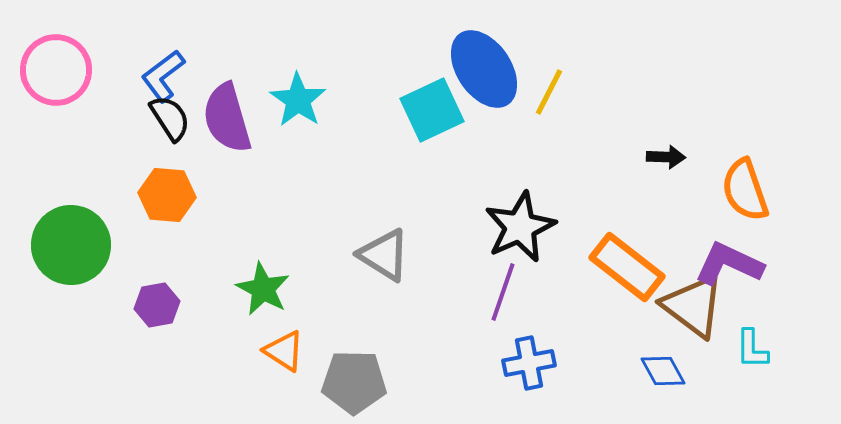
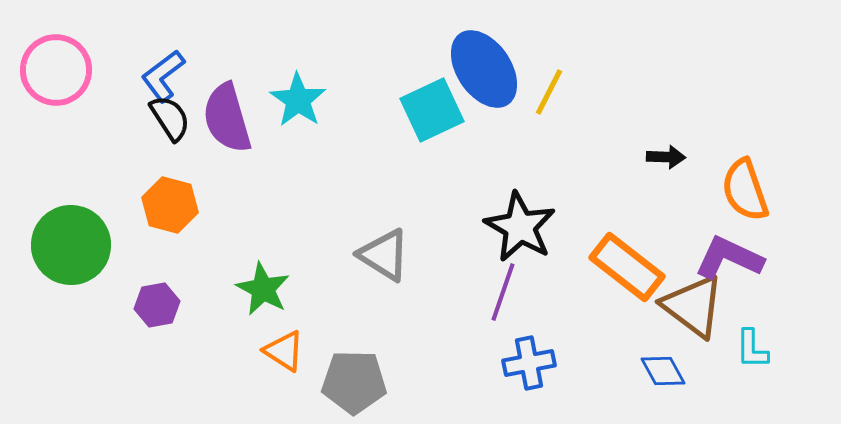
orange hexagon: moved 3 px right, 10 px down; rotated 10 degrees clockwise
black star: rotated 18 degrees counterclockwise
purple L-shape: moved 6 px up
